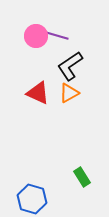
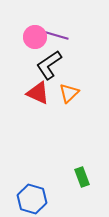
pink circle: moved 1 px left, 1 px down
black L-shape: moved 21 px left, 1 px up
orange triangle: rotated 15 degrees counterclockwise
green rectangle: rotated 12 degrees clockwise
